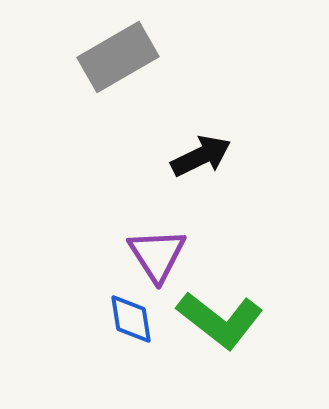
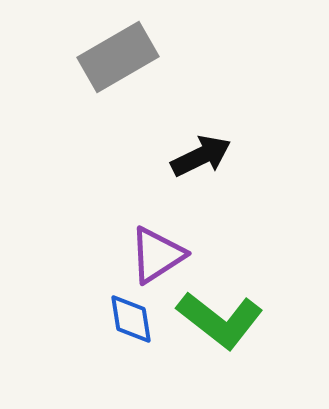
purple triangle: rotated 30 degrees clockwise
